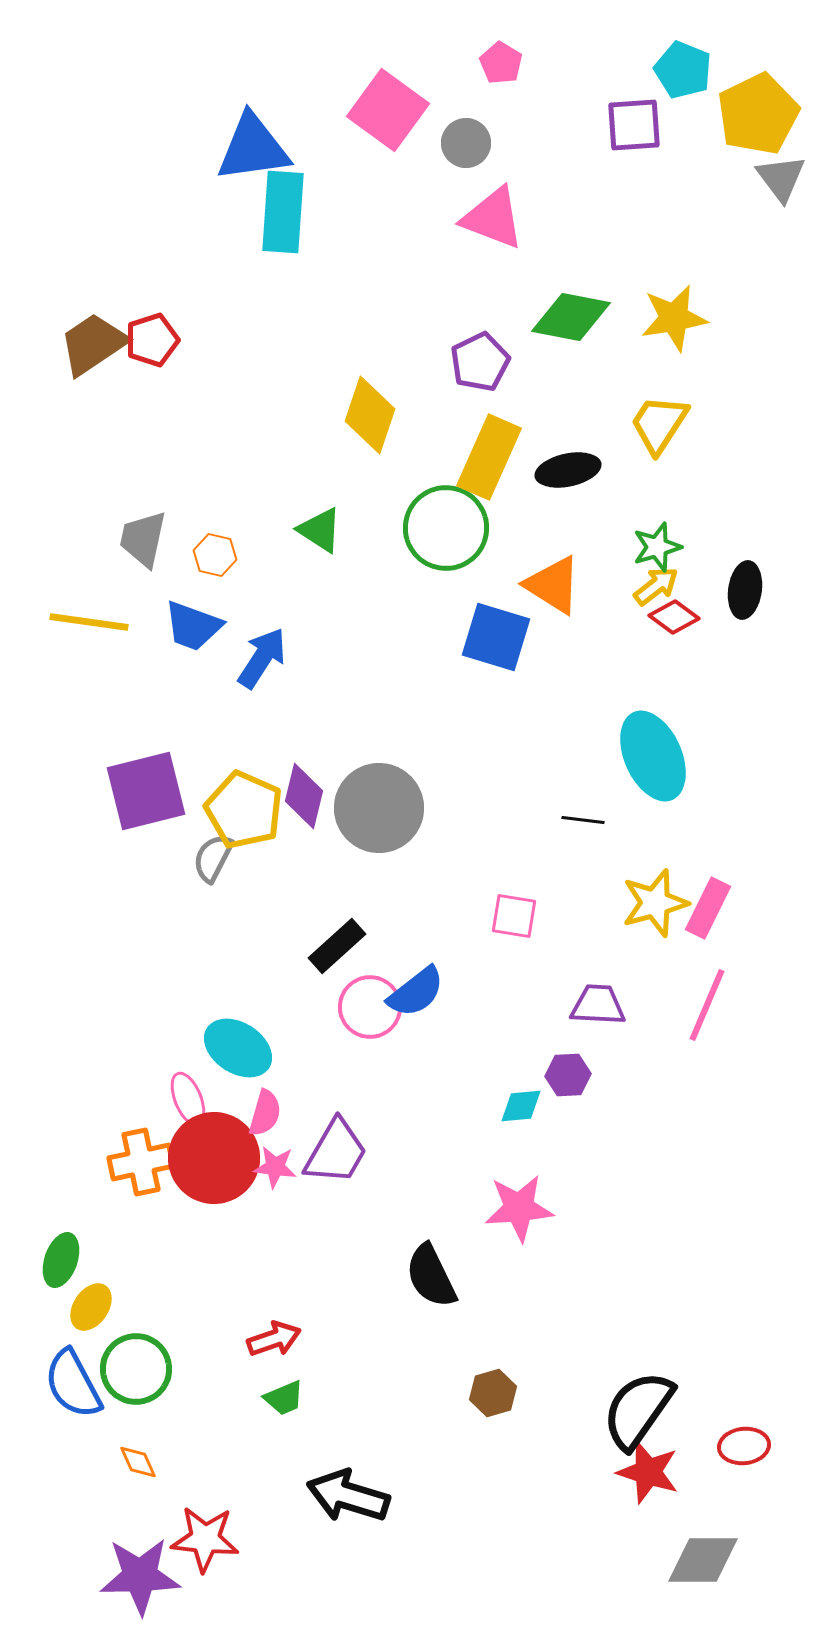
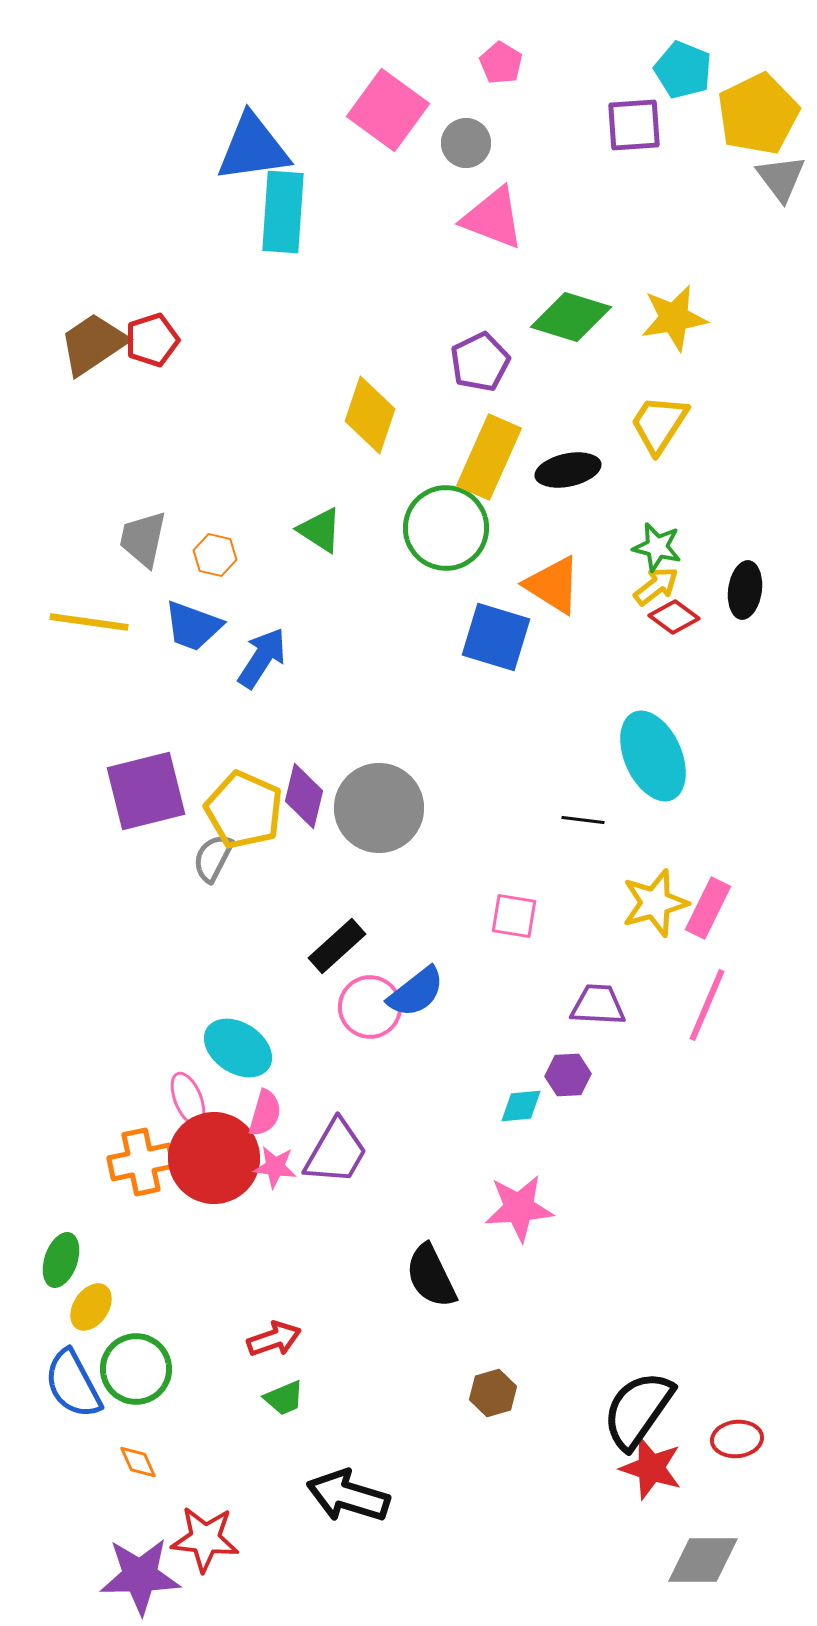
green diamond at (571, 317): rotated 6 degrees clockwise
green star at (657, 547): rotated 30 degrees clockwise
red ellipse at (744, 1446): moved 7 px left, 7 px up
red star at (648, 1472): moved 3 px right, 4 px up
